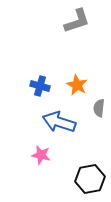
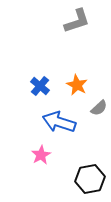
blue cross: rotated 24 degrees clockwise
gray semicircle: rotated 138 degrees counterclockwise
pink star: rotated 30 degrees clockwise
